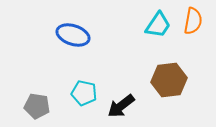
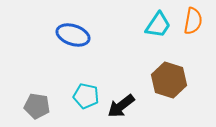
brown hexagon: rotated 24 degrees clockwise
cyan pentagon: moved 2 px right, 3 px down
